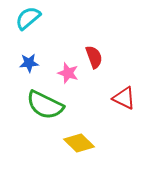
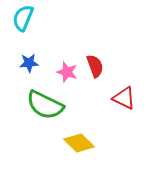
cyan semicircle: moved 5 px left; rotated 28 degrees counterclockwise
red semicircle: moved 1 px right, 9 px down
pink star: moved 1 px left, 1 px up
